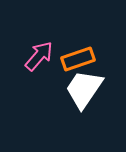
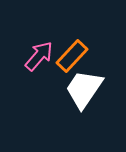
orange rectangle: moved 6 px left, 3 px up; rotated 28 degrees counterclockwise
